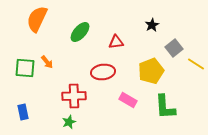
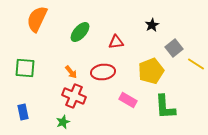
orange arrow: moved 24 px right, 10 px down
red cross: rotated 25 degrees clockwise
green star: moved 6 px left
